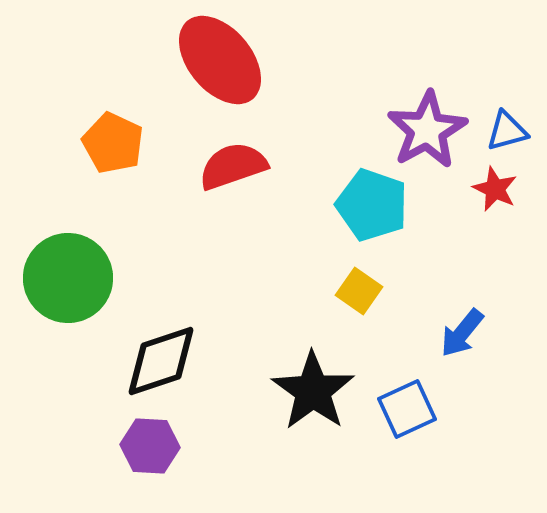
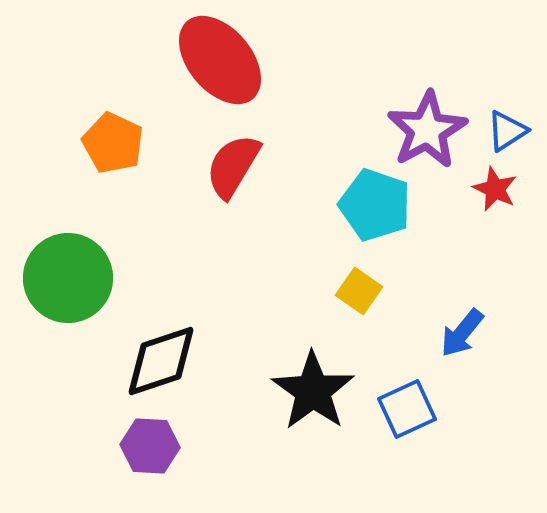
blue triangle: rotated 18 degrees counterclockwise
red semicircle: rotated 40 degrees counterclockwise
cyan pentagon: moved 3 px right
